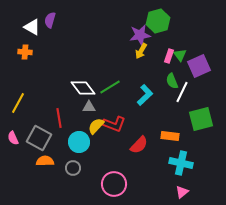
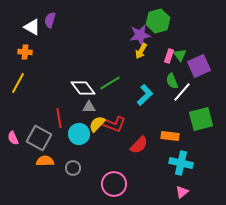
green line: moved 4 px up
white line: rotated 15 degrees clockwise
yellow line: moved 20 px up
yellow semicircle: moved 1 px right, 2 px up
cyan circle: moved 8 px up
